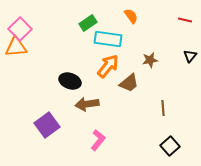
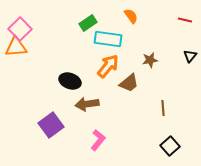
purple square: moved 4 px right
